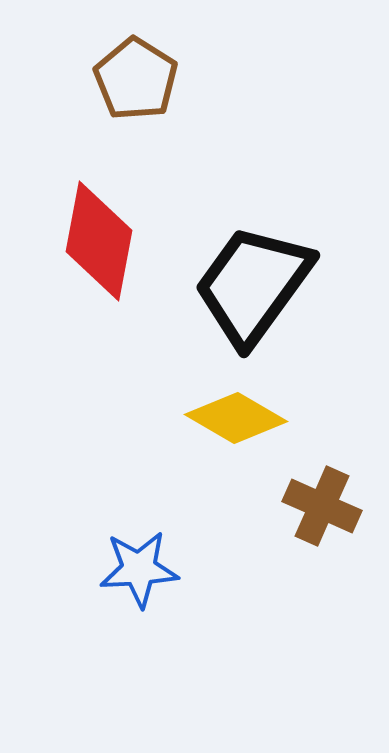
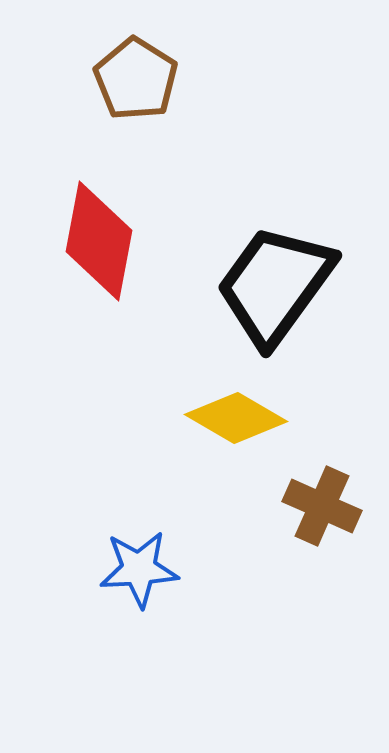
black trapezoid: moved 22 px right
